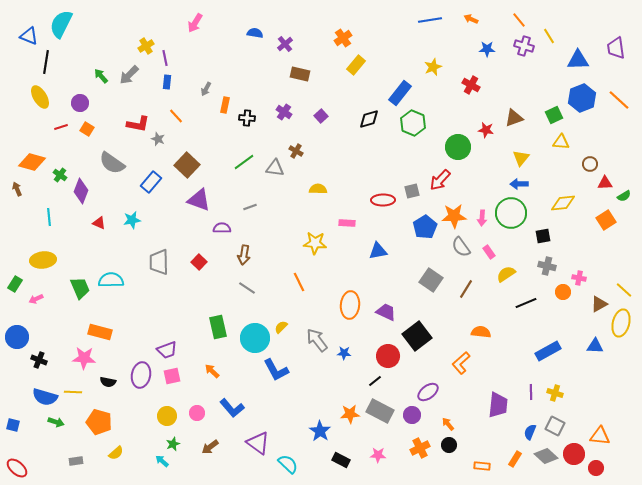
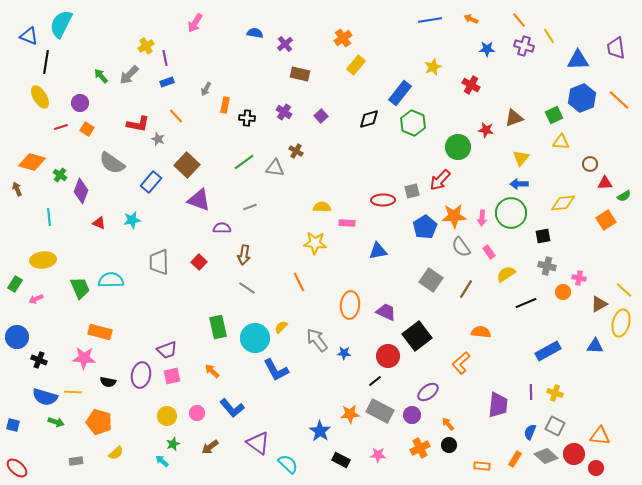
blue rectangle at (167, 82): rotated 64 degrees clockwise
yellow semicircle at (318, 189): moved 4 px right, 18 px down
